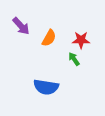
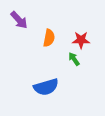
purple arrow: moved 2 px left, 6 px up
orange semicircle: rotated 18 degrees counterclockwise
blue semicircle: rotated 25 degrees counterclockwise
